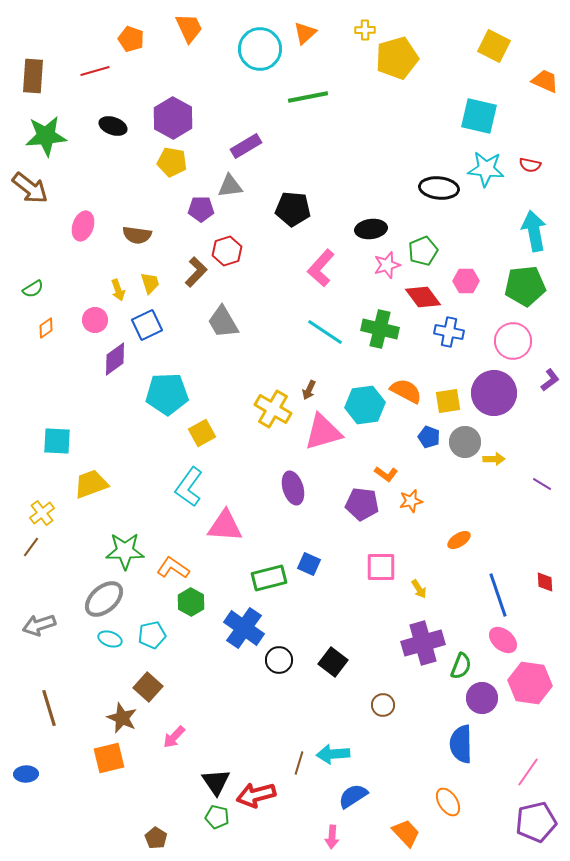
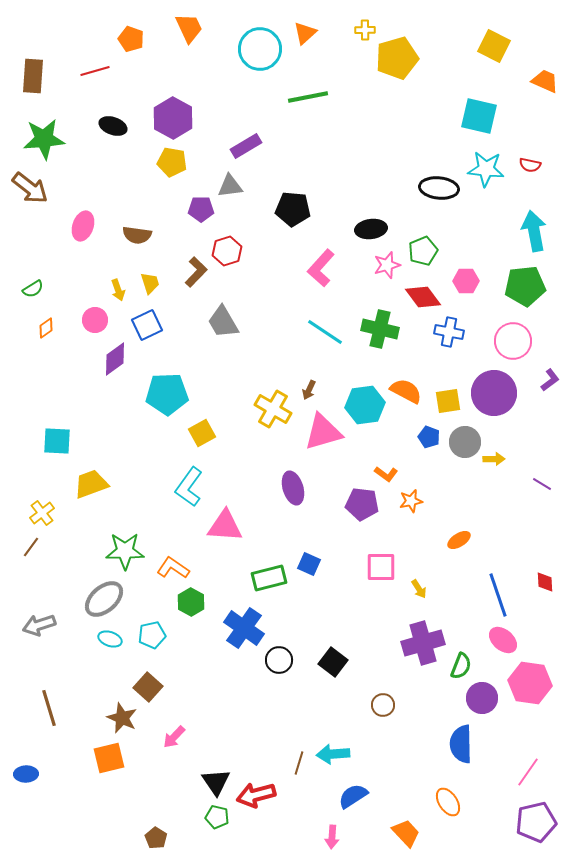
green star at (46, 136): moved 2 px left, 3 px down
